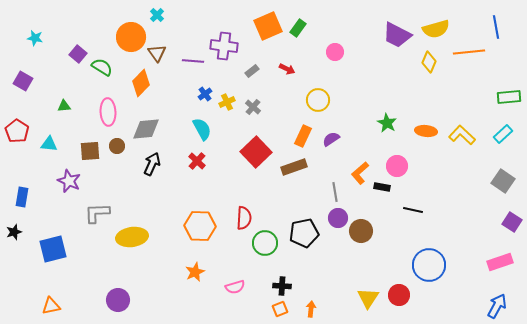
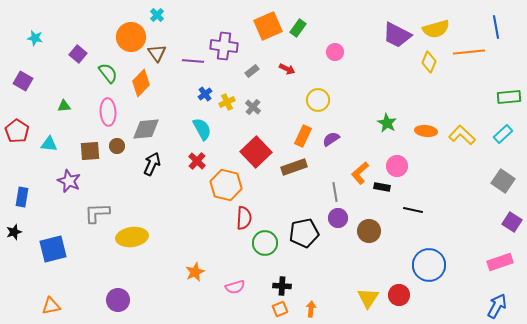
green semicircle at (102, 67): moved 6 px right, 6 px down; rotated 20 degrees clockwise
orange hexagon at (200, 226): moved 26 px right, 41 px up; rotated 12 degrees clockwise
brown circle at (361, 231): moved 8 px right
